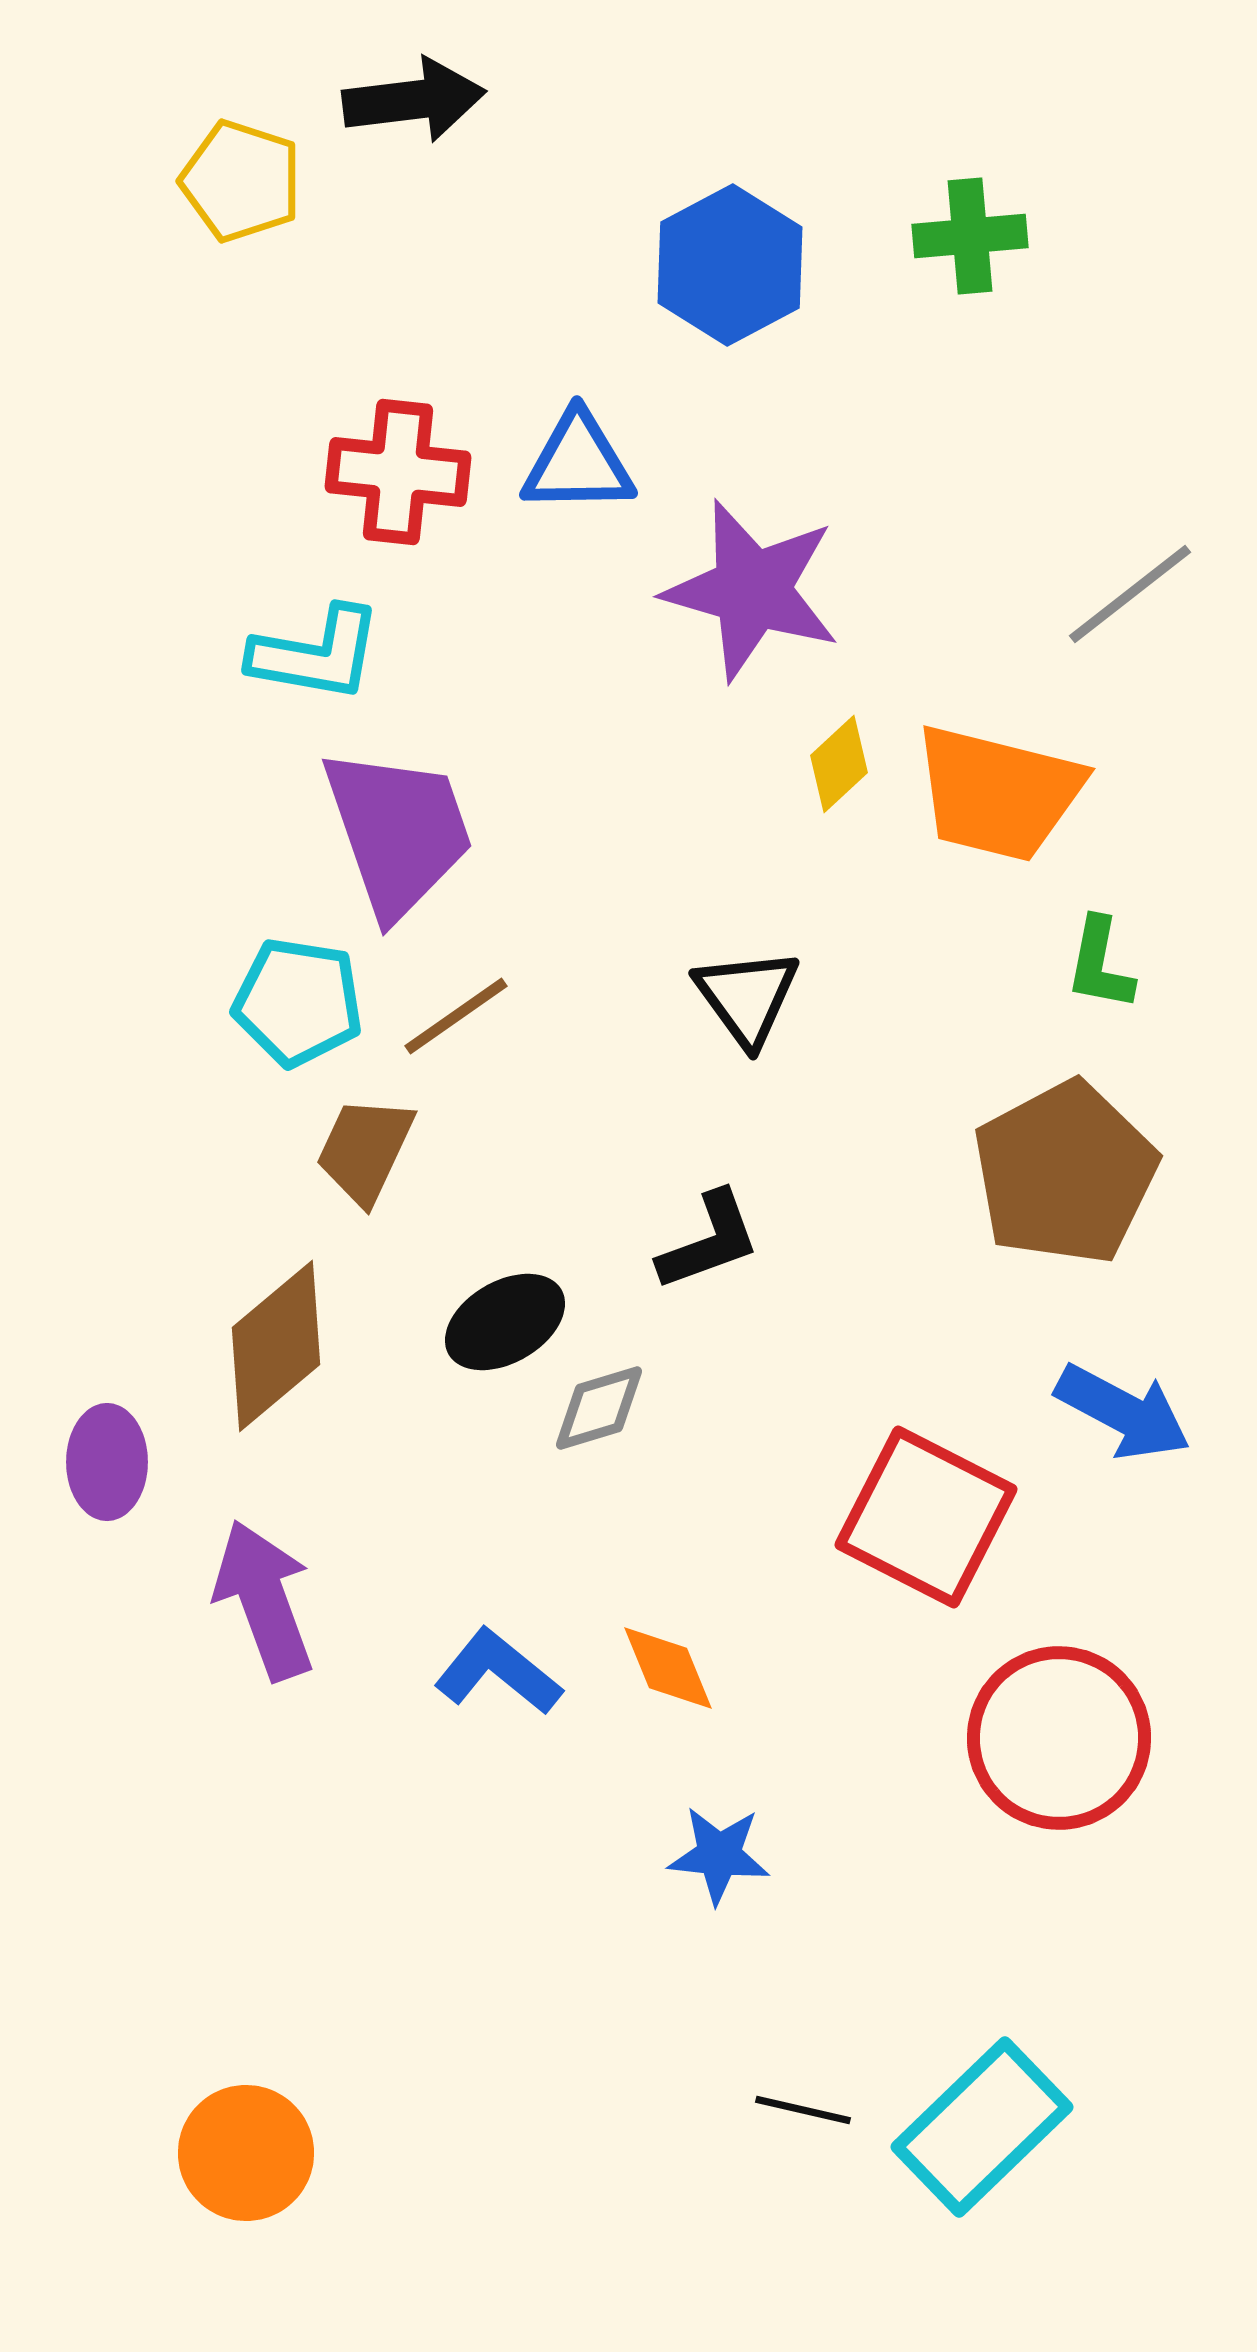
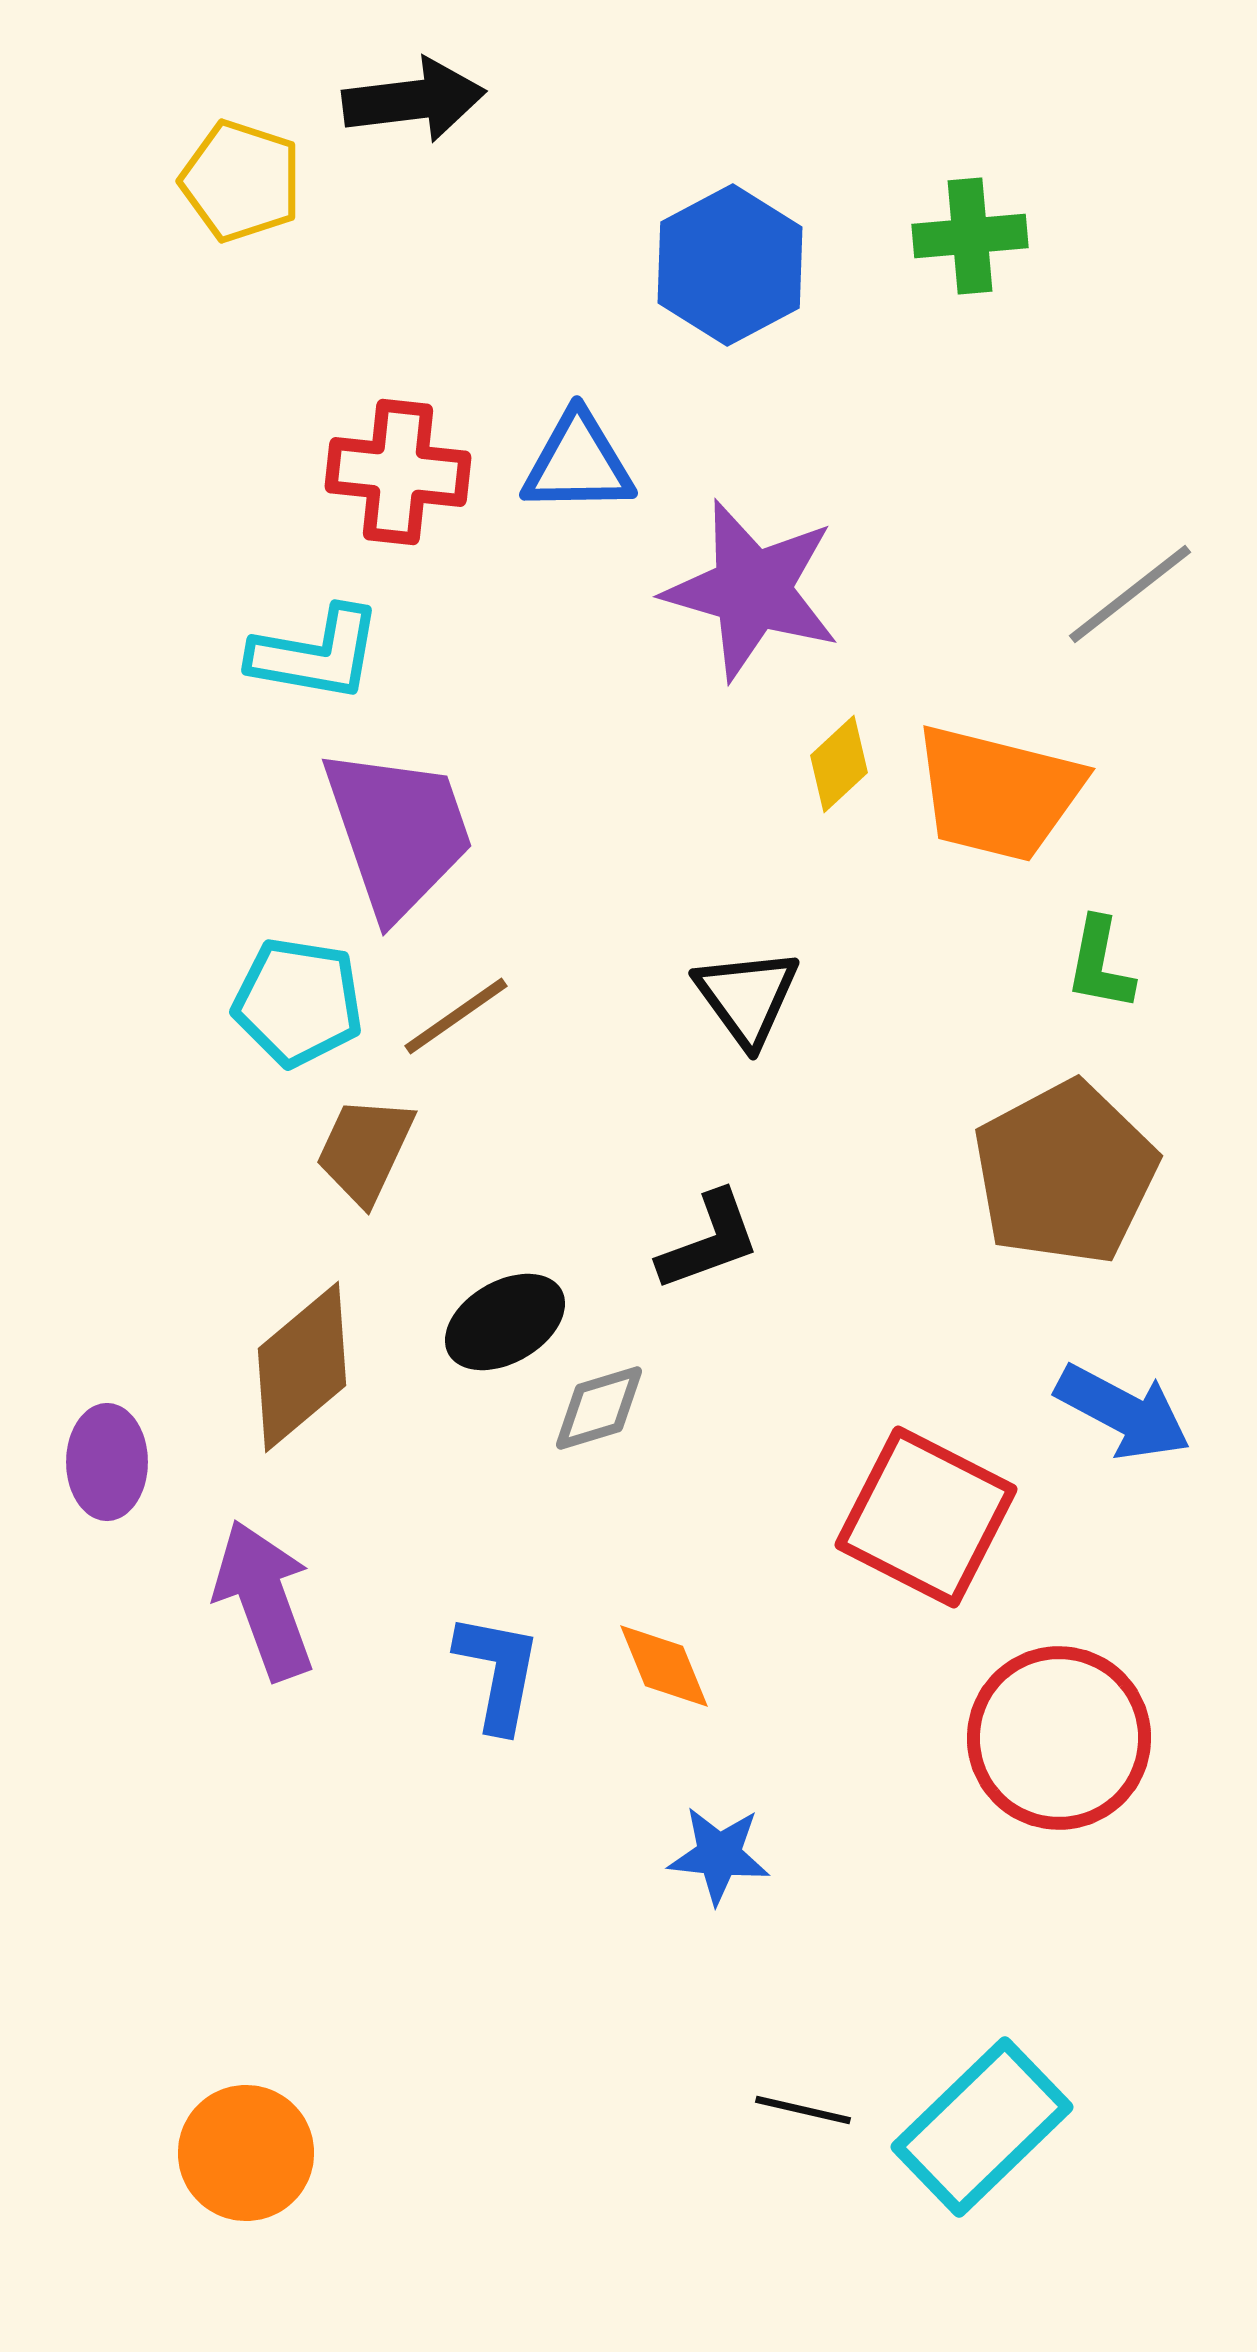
brown diamond: moved 26 px right, 21 px down
orange diamond: moved 4 px left, 2 px up
blue L-shape: rotated 62 degrees clockwise
